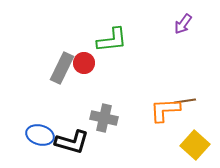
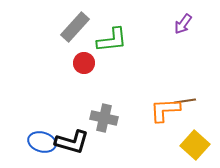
gray rectangle: moved 13 px right, 41 px up; rotated 16 degrees clockwise
blue ellipse: moved 2 px right, 7 px down
